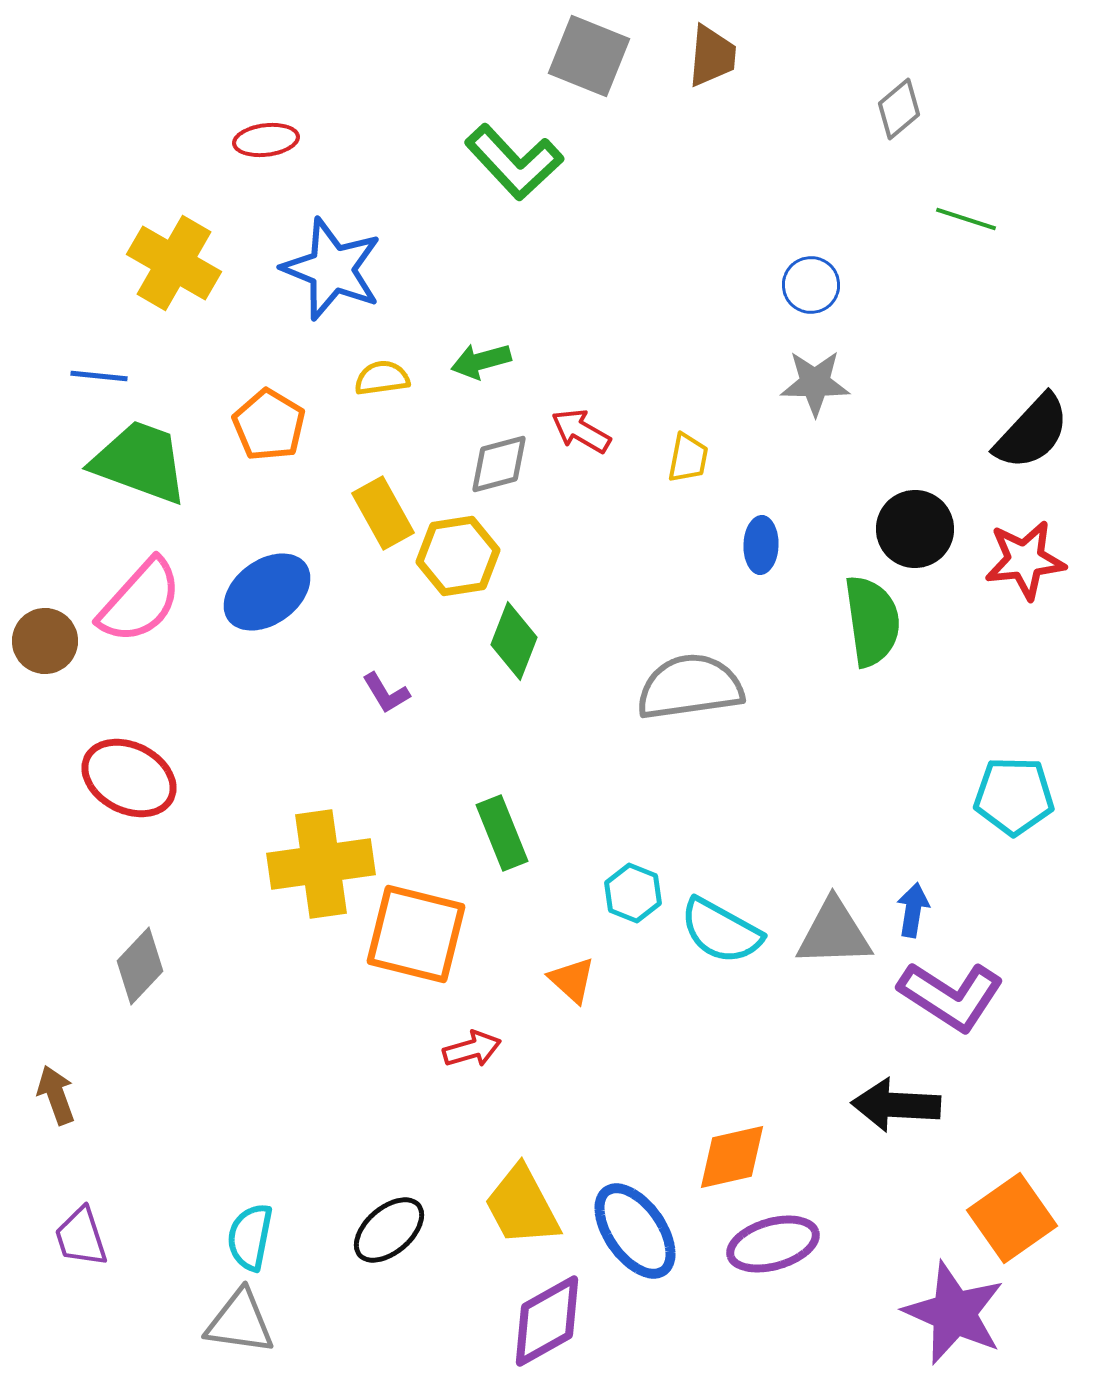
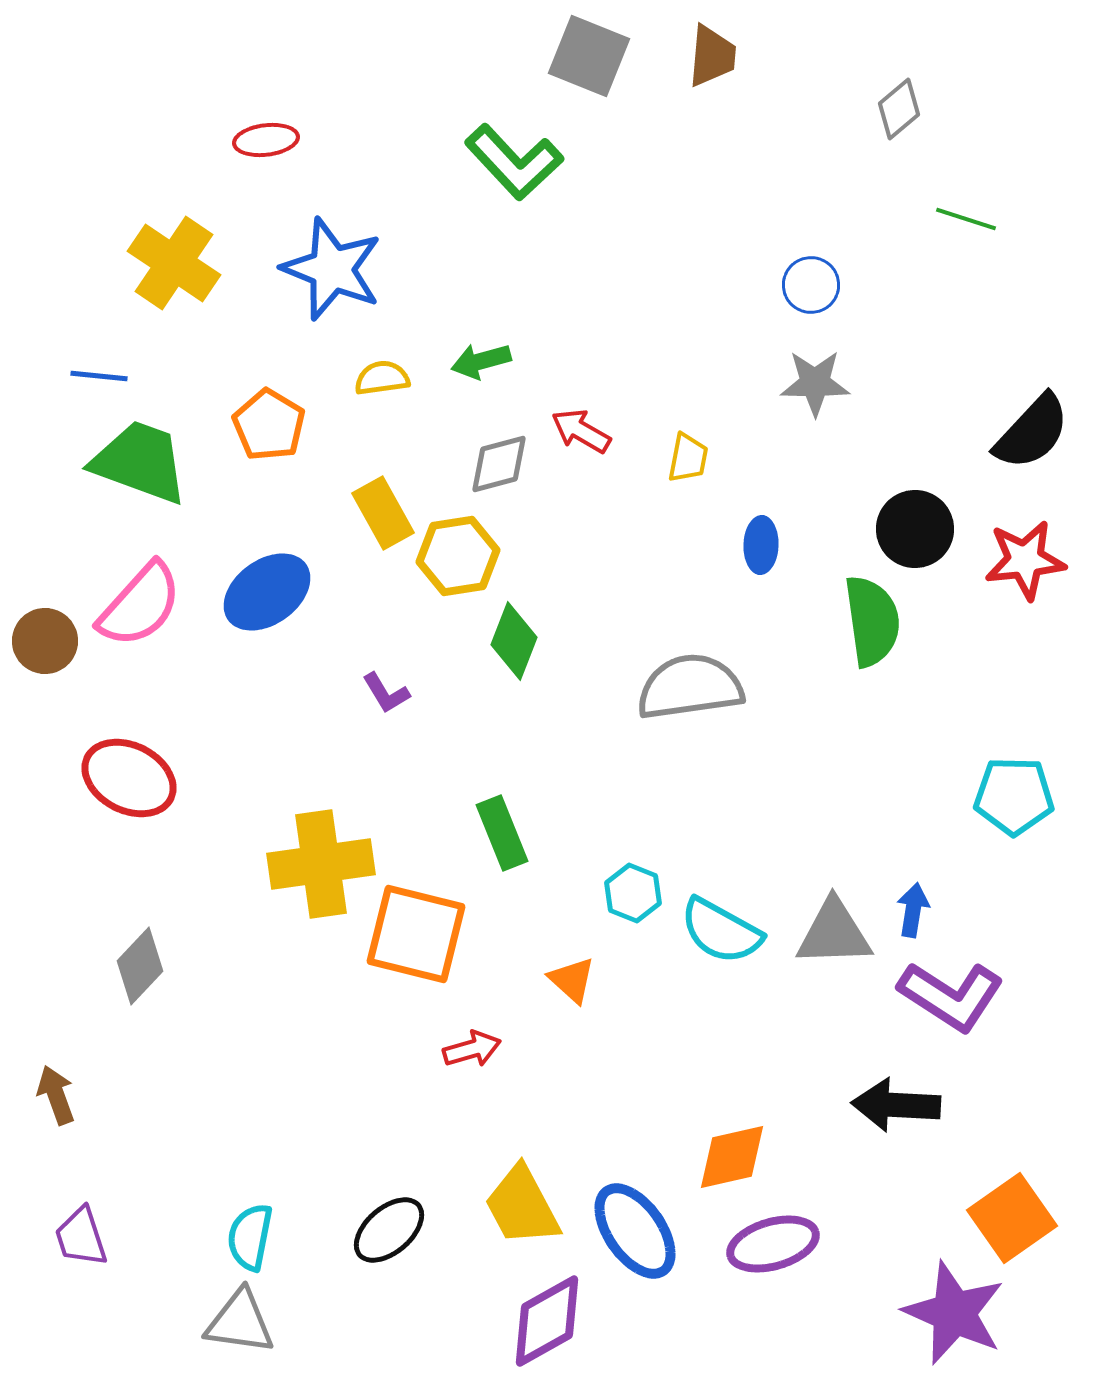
yellow cross at (174, 263): rotated 4 degrees clockwise
pink semicircle at (140, 601): moved 4 px down
